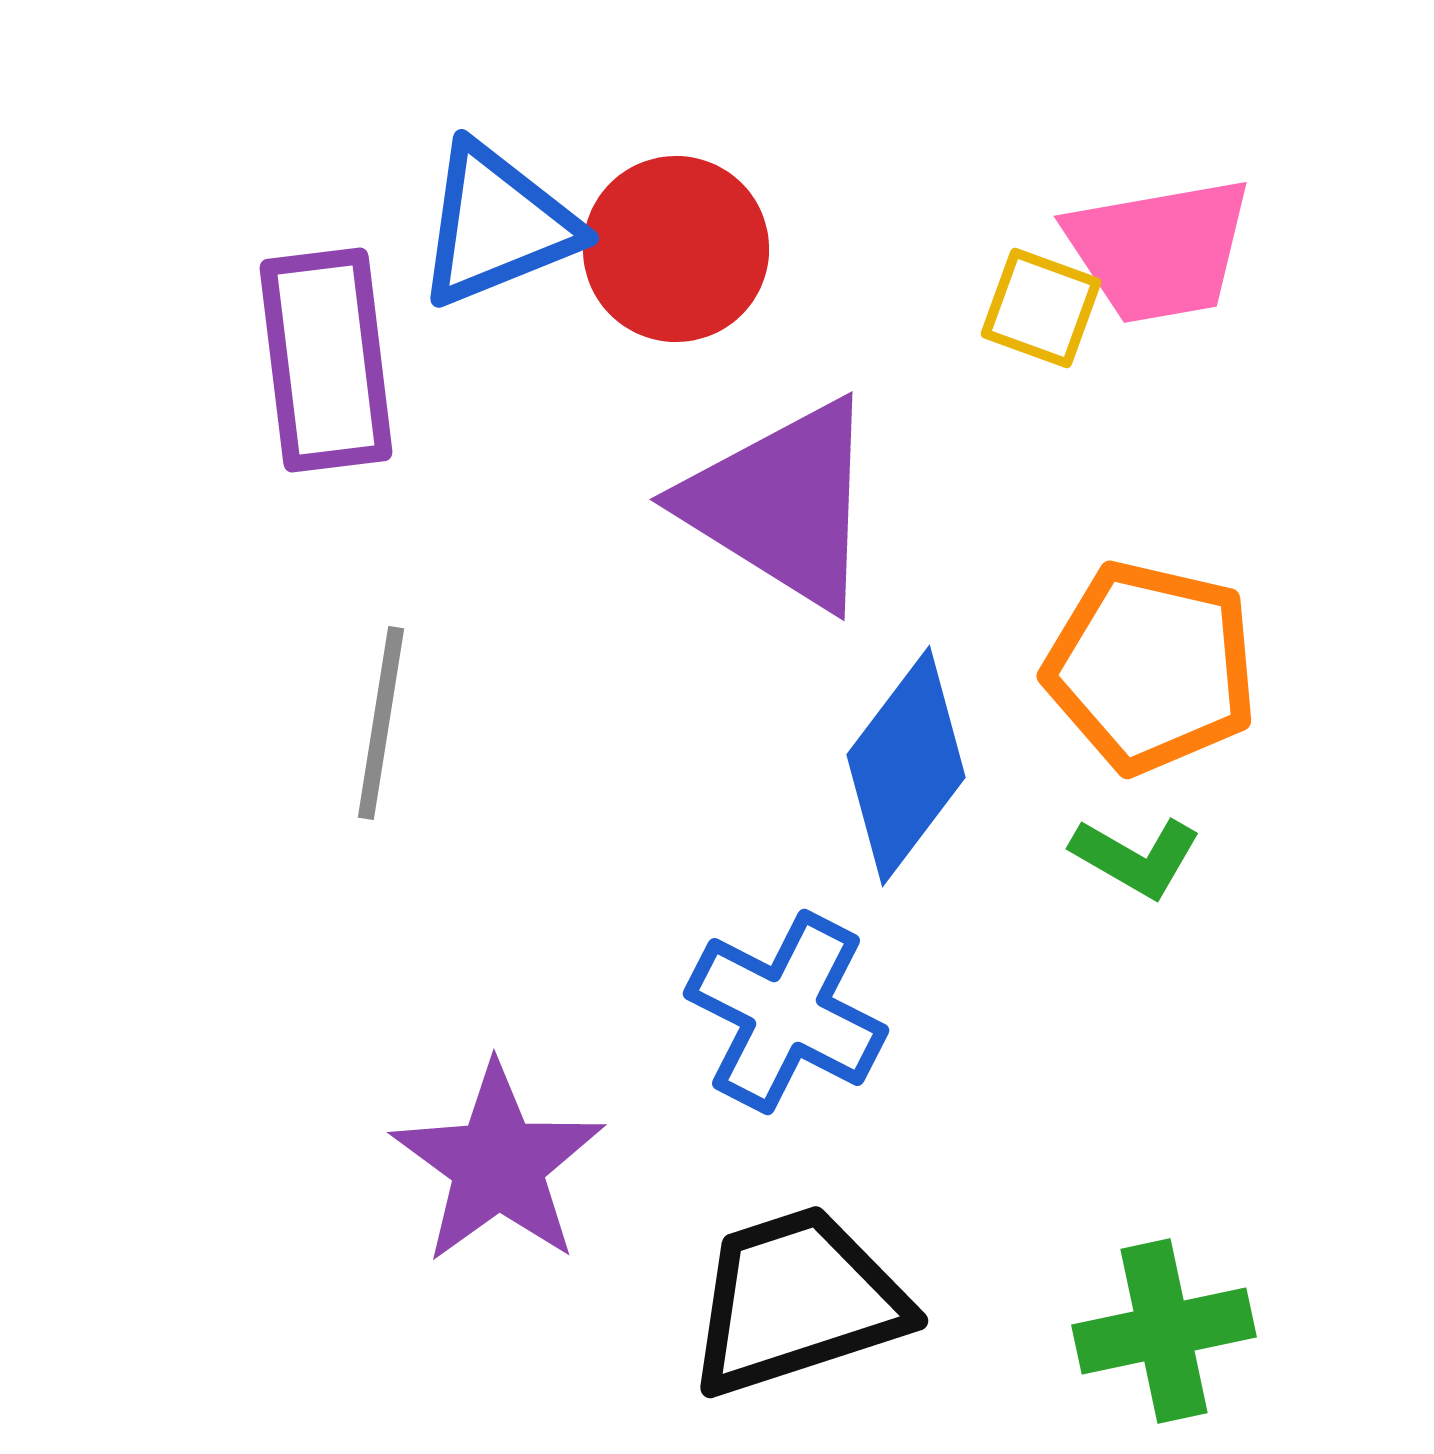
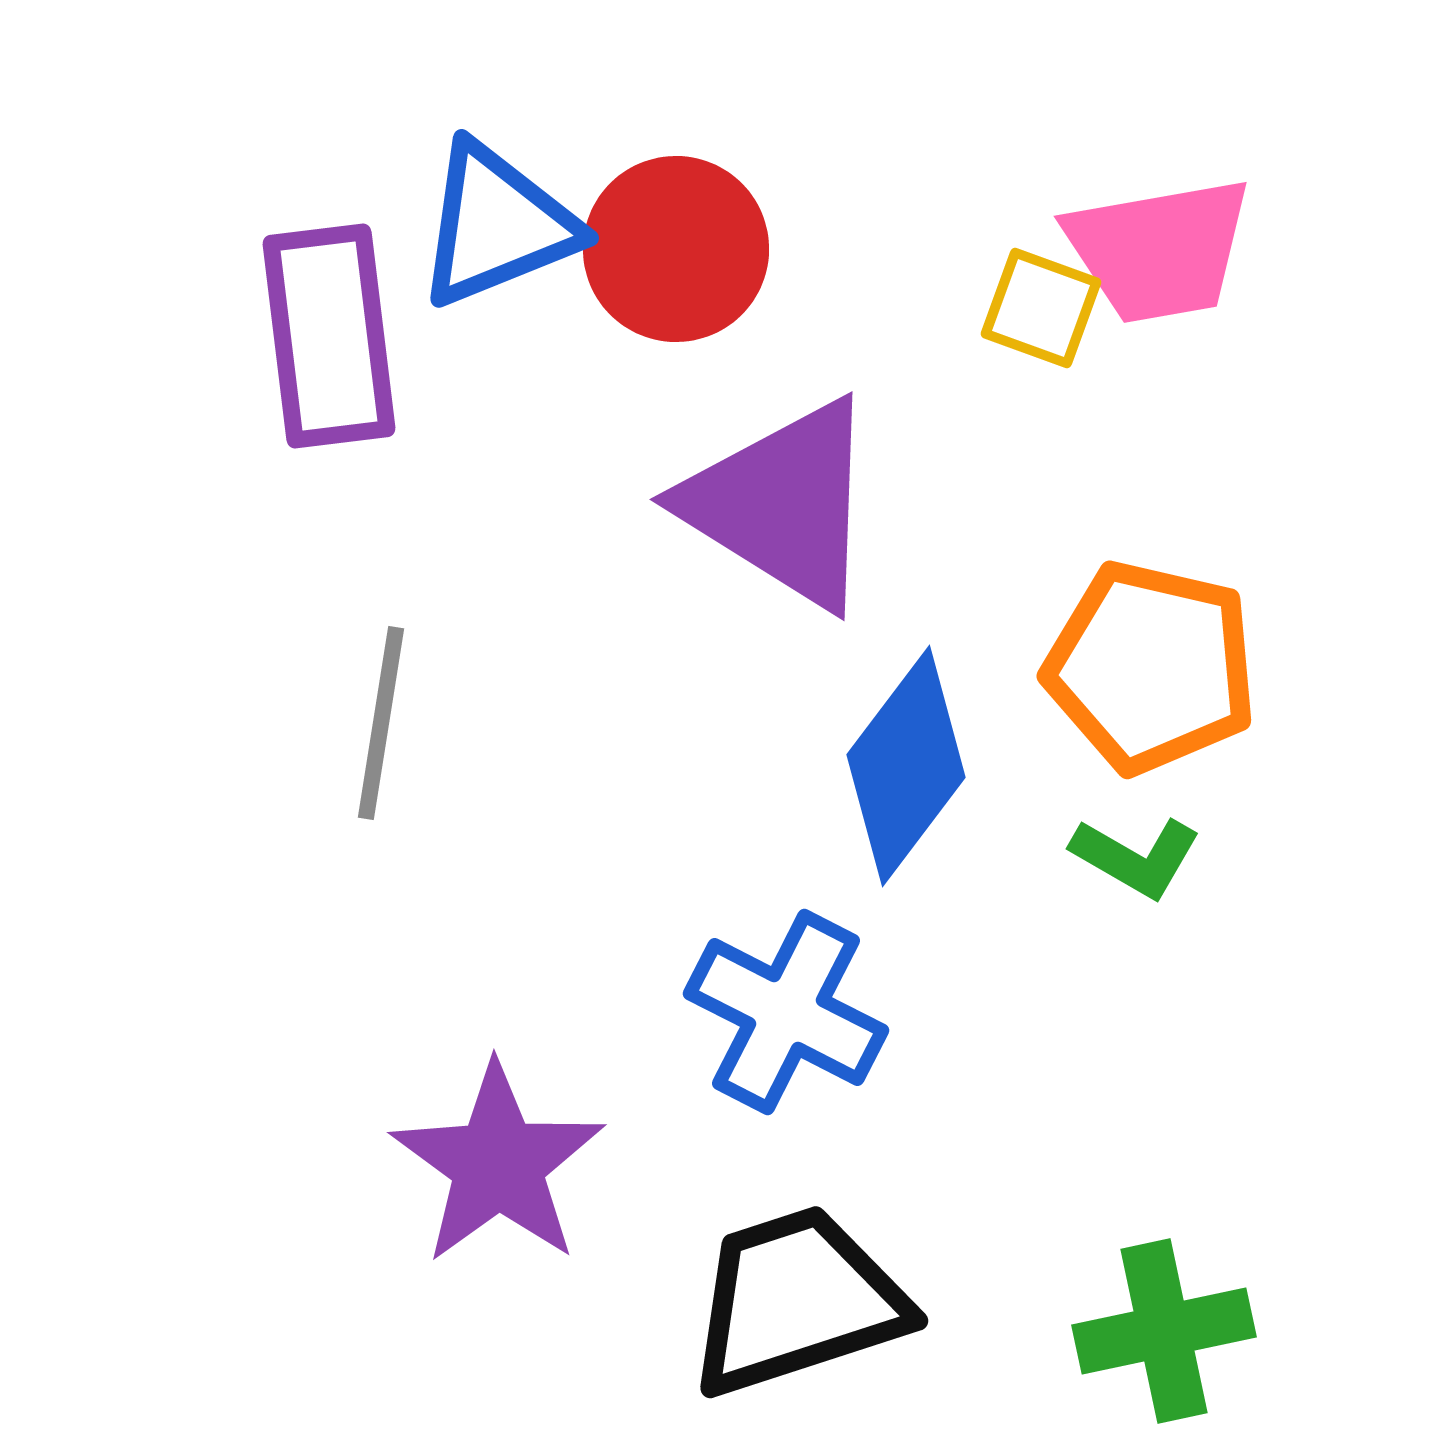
purple rectangle: moved 3 px right, 24 px up
